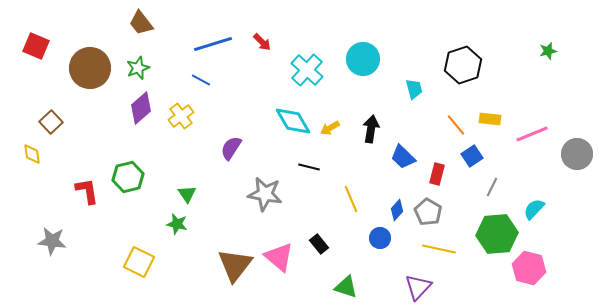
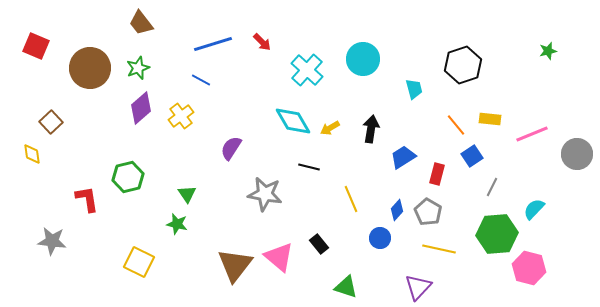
blue trapezoid at (403, 157): rotated 104 degrees clockwise
red L-shape at (87, 191): moved 8 px down
